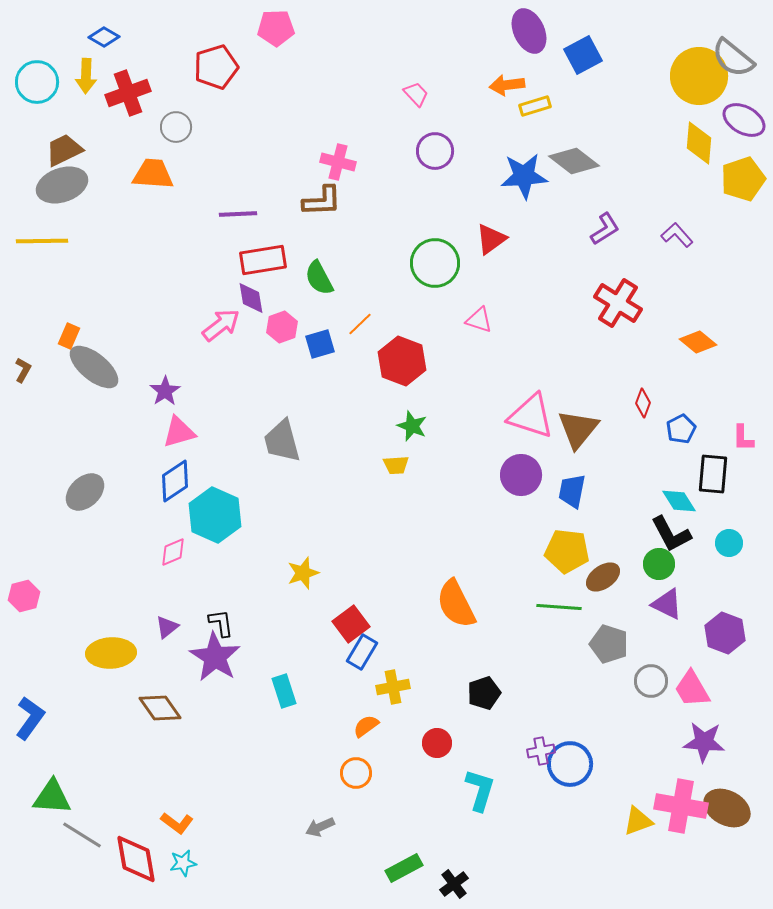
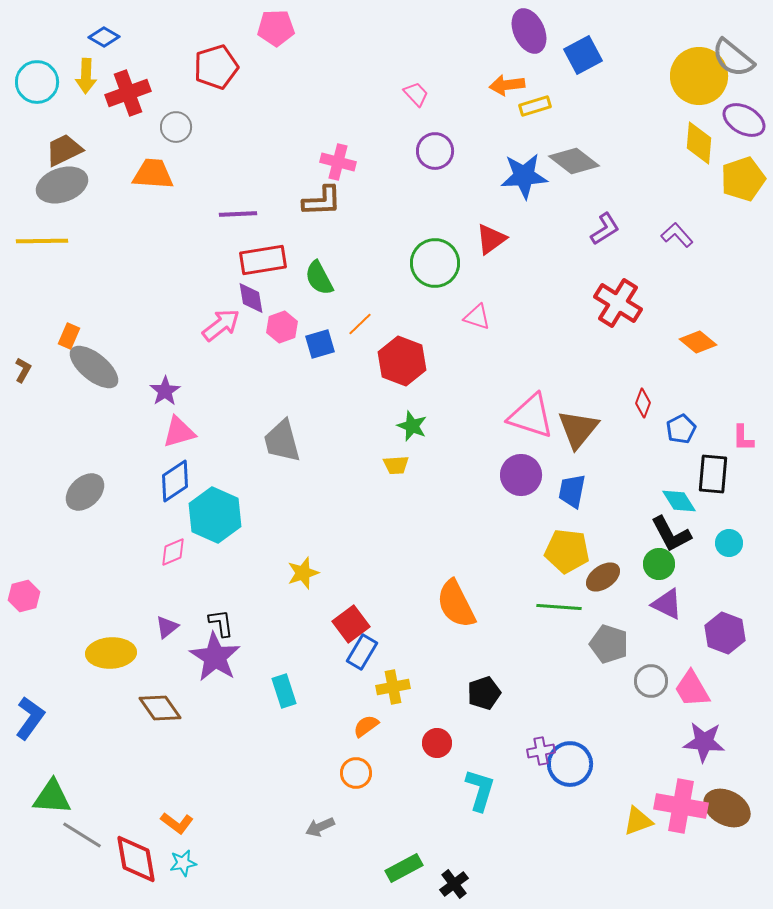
pink triangle at (479, 320): moved 2 px left, 3 px up
